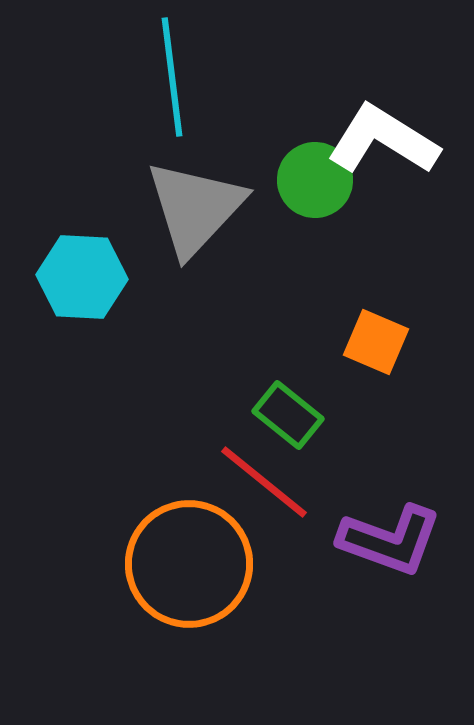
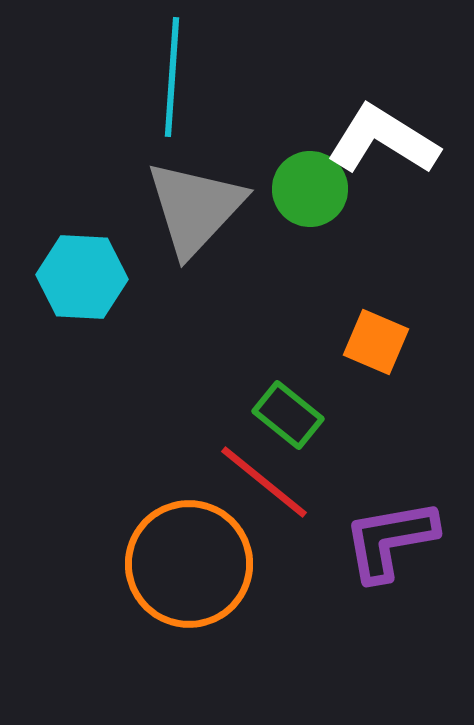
cyan line: rotated 11 degrees clockwise
green circle: moved 5 px left, 9 px down
purple L-shape: rotated 150 degrees clockwise
